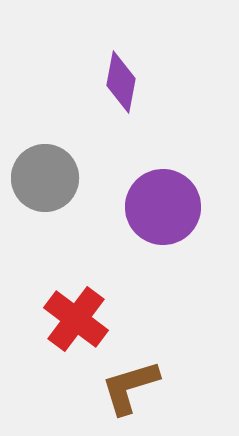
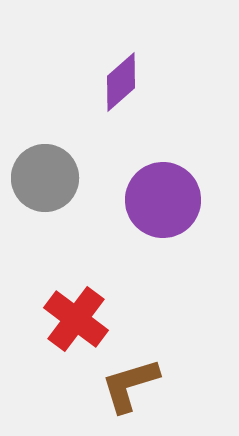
purple diamond: rotated 38 degrees clockwise
purple circle: moved 7 px up
brown L-shape: moved 2 px up
